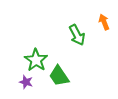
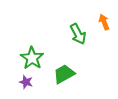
green arrow: moved 1 px right, 1 px up
green star: moved 4 px left, 2 px up
green trapezoid: moved 5 px right, 2 px up; rotated 95 degrees clockwise
